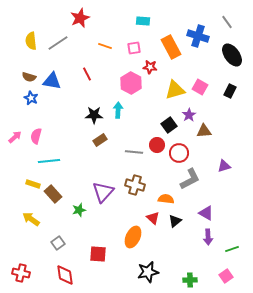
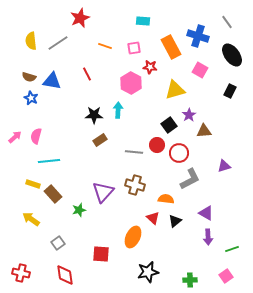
pink square at (200, 87): moved 17 px up
red square at (98, 254): moved 3 px right
